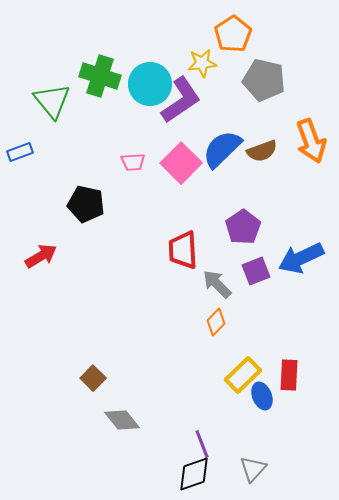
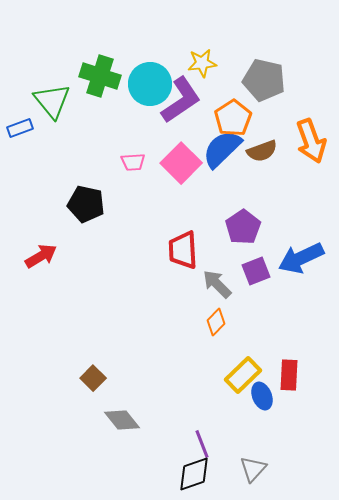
orange pentagon: moved 84 px down
blue rectangle: moved 24 px up
